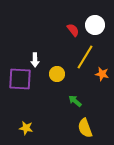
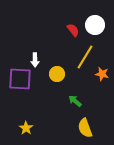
yellow star: rotated 24 degrees clockwise
